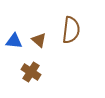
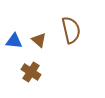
brown semicircle: rotated 20 degrees counterclockwise
